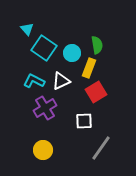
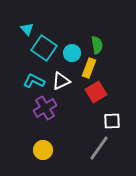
white square: moved 28 px right
gray line: moved 2 px left
